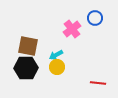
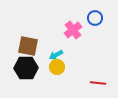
pink cross: moved 1 px right, 1 px down
